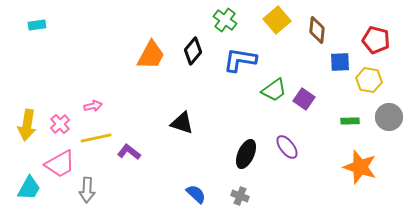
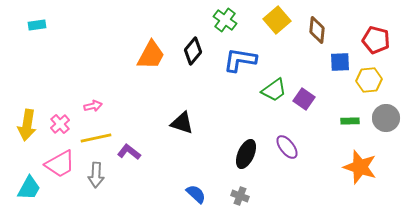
yellow hexagon: rotated 15 degrees counterclockwise
gray circle: moved 3 px left, 1 px down
gray arrow: moved 9 px right, 15 px up
